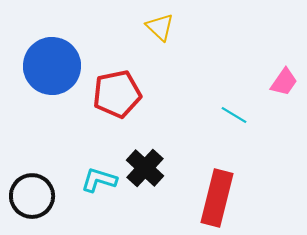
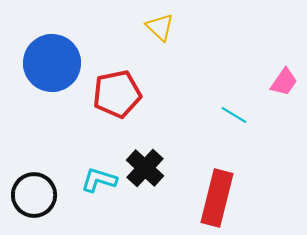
blue circle: moved 3 px up
black circle: moved 2 px right, 1 px up
